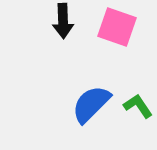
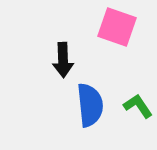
black arrow: moved 39 px down
blue semicircle: moved 1 px left, 1 px down; rotated 129 degrees clockwise
